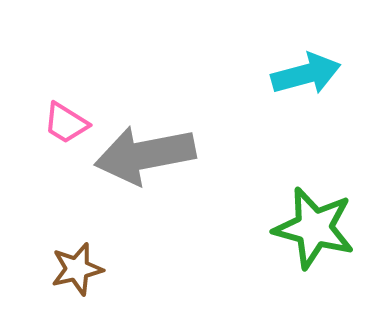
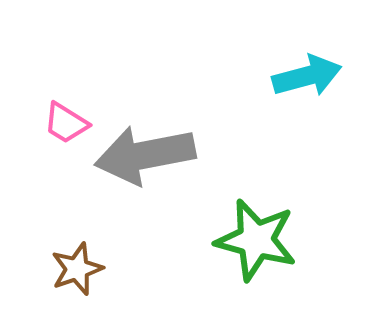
cyan arrow: moved 1 px right, 2 px down
green star: moved 58 px left, 12 px down
brown star: rotated 6 degrees counterclockwise
